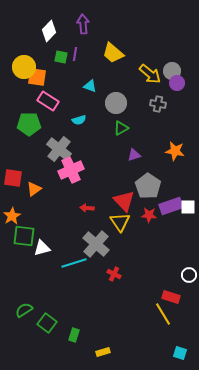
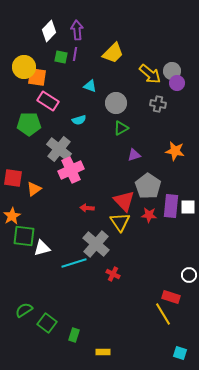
purple arrow at (83, 24): moved 6 px left, 6 px down
yellow trapezoid at (113, 53): rotated 85 degrees counterclockwise
purple rectangle at (171, 206): rotated 65 degrees counterclockwise
red cross at (114, 274): moved 1 px left
yellow rectangle at (103, 352): rotated 16 degrees clockwise
